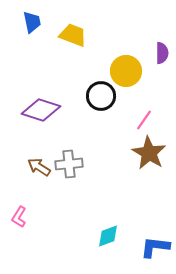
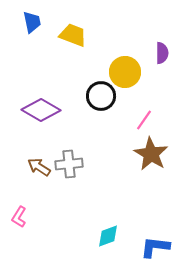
yellow circle: moved 1 px left, 1 px down
purple diamond: rotated 12 degrees clockwise
brown star: moved 2 px right, 1 px down
